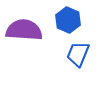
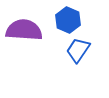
blue trapezoid: moved 4 px up; rotated 12 degrees clockwise
